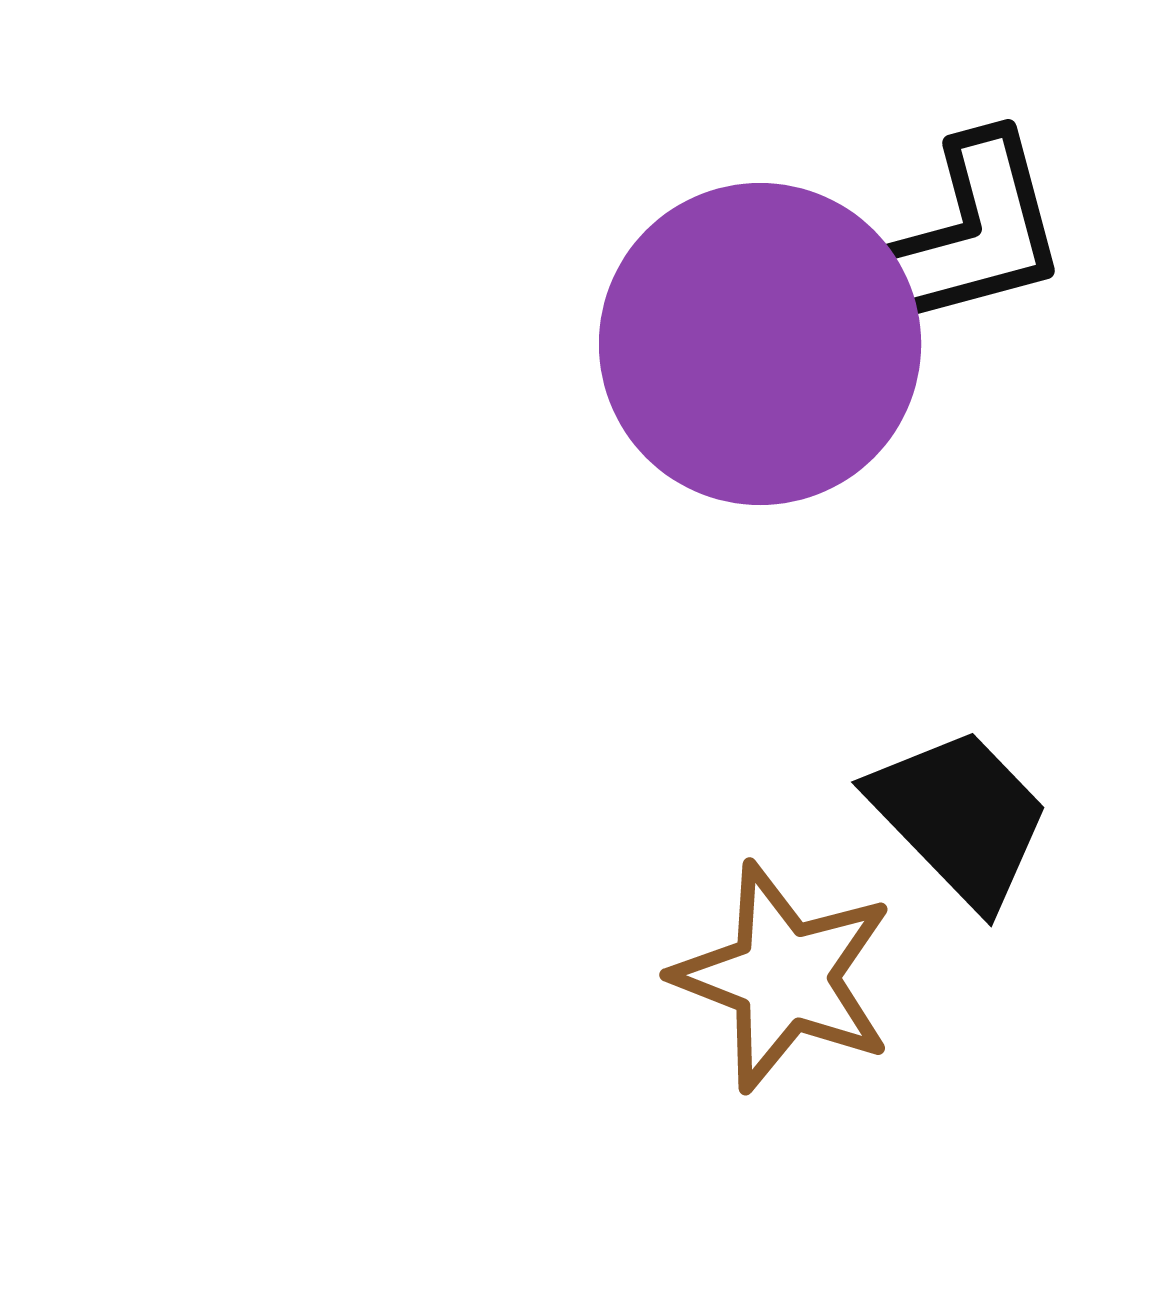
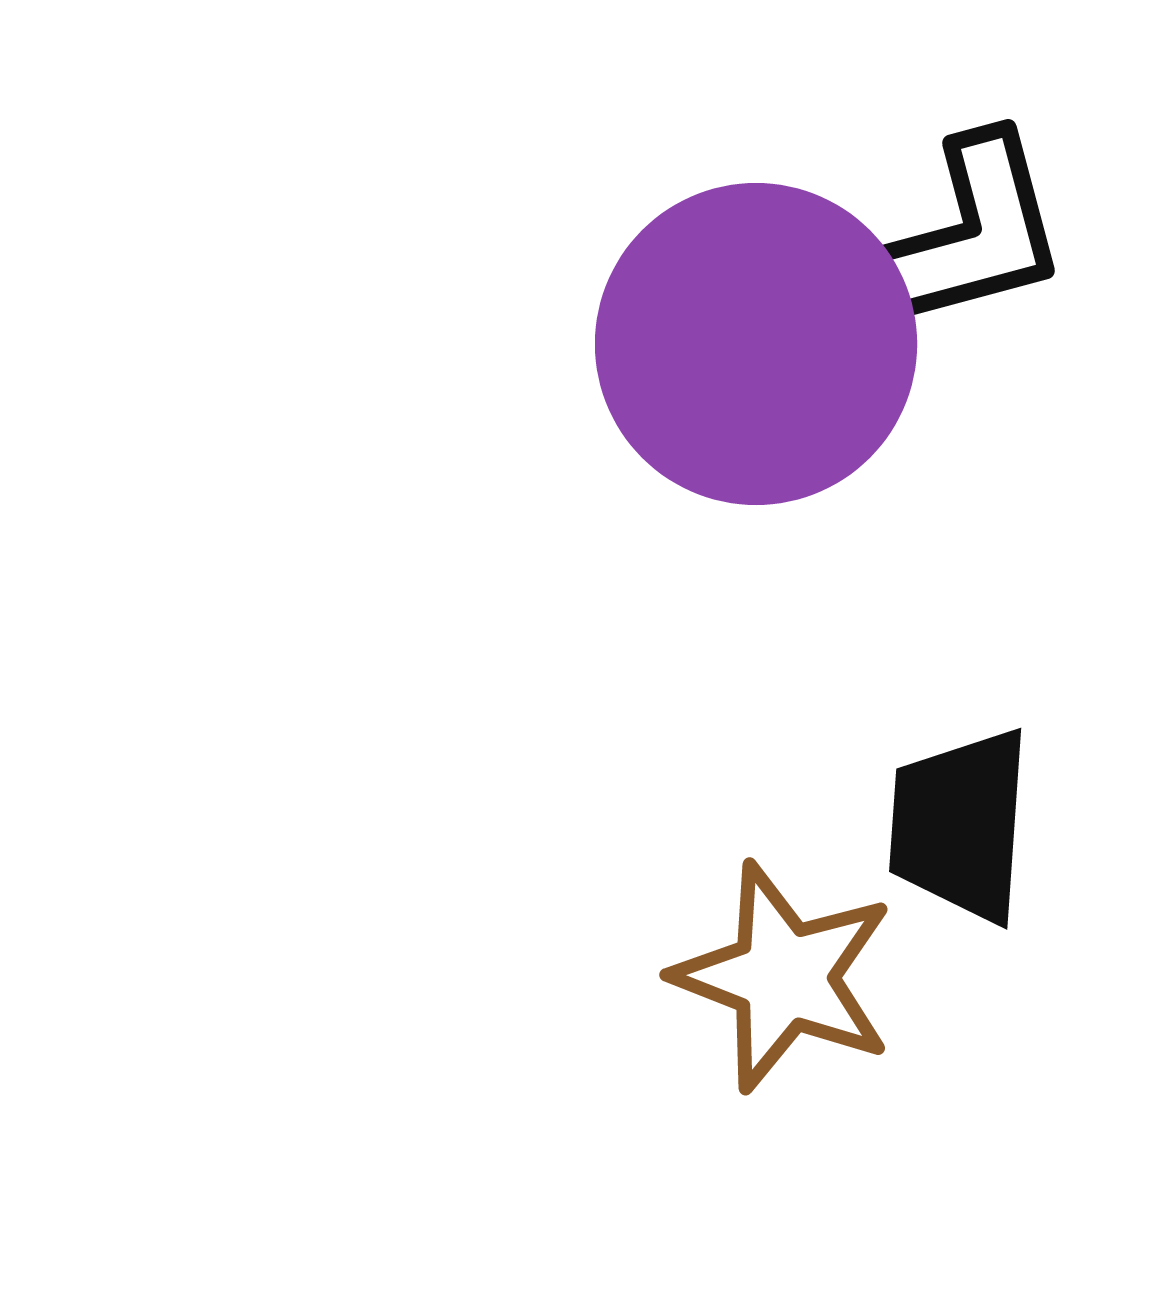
purple circle: moved 4 px left
black trapezoid: moved 8 px down; rotated 132 degrees counterclockwise
